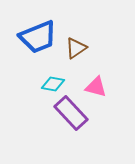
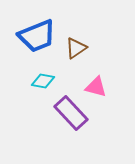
blue trapezoid: moved 1 px left, 1 px up
cyan diamond: moved 10 px left, 3 px up
